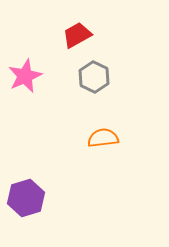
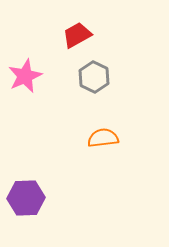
purple hexagon: rotated 15 degrees clockwise
